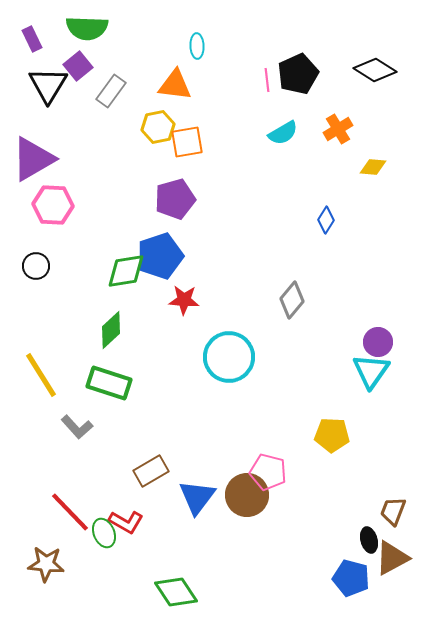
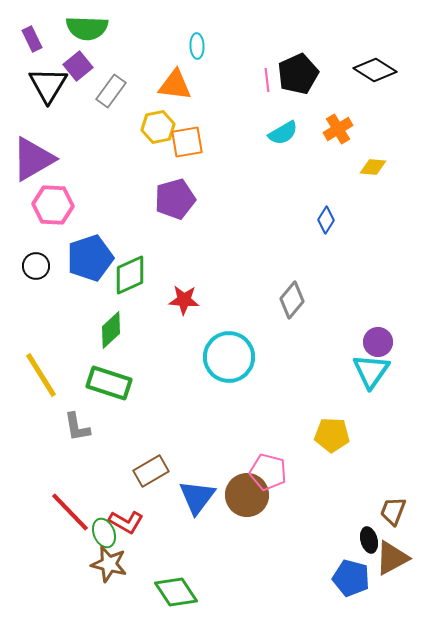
blue pentagon at (160, 256): moved 70 px left, 2 px down
green diamond at (126, 271): moved 4 px right, 4 px down; rotated 15 degrees counterclockwise
gray L-shape at (77, 427): rotated 32 degrees clockwise
brown star at (46, 564): moved 63 px right; rotated 9 degrees clockwise
